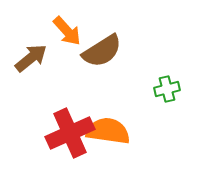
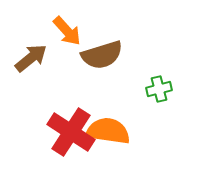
brown semicircle: moved 4 px down; rotated 15 degrees clockwise
green cross: moved 8 px left
red cross: moved 1 px right, 1 px up; rotated 33 degrees counterclockwise
